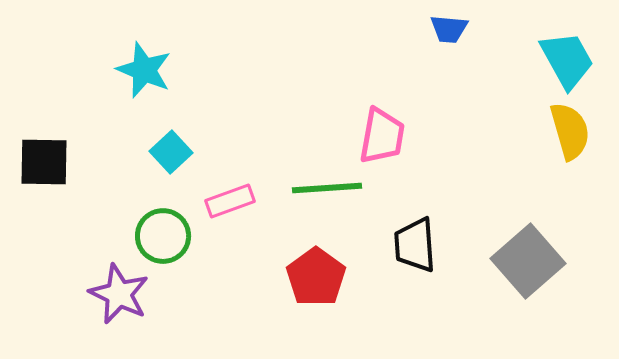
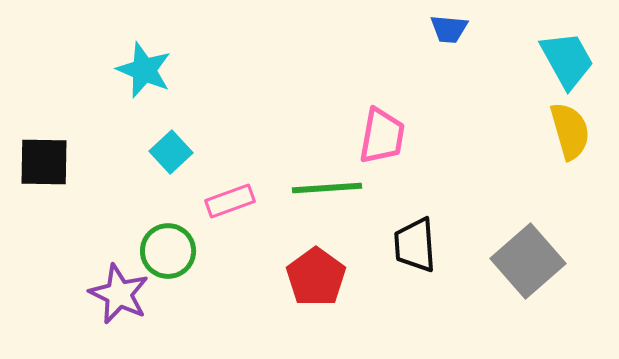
green circle: moved 5 px right, 15 px down
